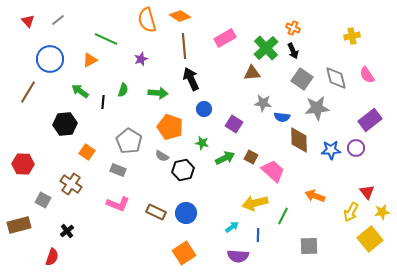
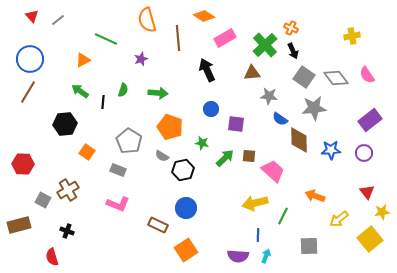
orange diamond at (180, 16): moved 24 px right
red triangle at (28, 21): moved 4 px right, 5 px up
orange cross at (293, 28): moved 2 px left
brown line at (184, 46): moved 6 px left, 8 px up
green cross at (266, 48): moved 1 px left, 3 px up
blue circle at (50, 59): moved 20 px left
orange triangle at (90, 60): moved 7 px left
gray diamond at (336, 78): rotated 25 degrees counterclockwise
black arrow at (191, 79): moved 16 px right, 9 px up
gray square at (302, 79): moved 2 px right, 2 px up
gray star at (263, 103): moved 6 px right, 7 px up
gray star at (317, 108): moved 3 px left
blue circle at (204, 109): moved 7 px right
blue semicircle at (282, 117): moved 2 px left, 2 px down; rotated 28 degrees clockwise
purple square at (234, 124): moved 2 px right; rotated 24 degrees counterclockwise
purple circle at (356, 148): moved 8 px right, 5 px down
brown square at (251, 157): moved 2 px left, 1 px up; rotated 24 degrees counterclockwise
green arrow at (225, 158): rotated 18 degrees counterclockwise
brown cross at (71, 184): moved 3 px left, 6 px down; rotated 25 degrees clockwise
brown rectangle at (156, 212): moved 2 px right, 13 px down
yellow arrow at (351, 212): moved 12 px left, 7 px down; rotated 24 degrees clockwise
blue circle at (186, 213): moved 5 px up
cyan arrow at (232, 227): moved 34 px right, 29 px down; rotated 32 degrees counterclockwise
black cross at (67, 231): rotated 32 degrees counterclockwise
orange square at (184, 253): moved 2 px right, 3 px up
red semicircle at (52, 257): rotated 144 degrees clockwise
